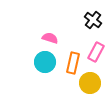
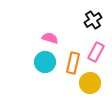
black cross: rotated 18 degrees clockwise
